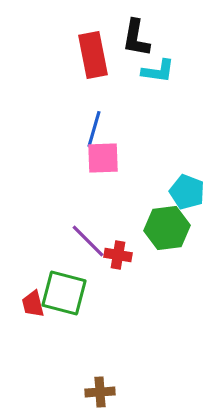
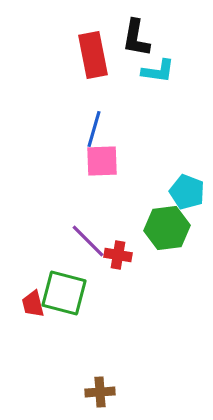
pink square: moved 1 px left, 3 px down
